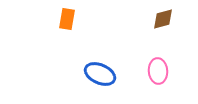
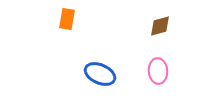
brown diamond: moved 3 px left, 7 px down
